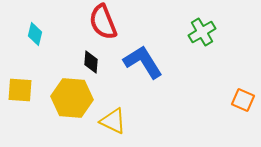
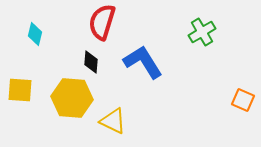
red semicircle: moved 1 px left; rotated 39 degrees clockwise
